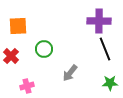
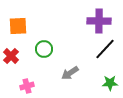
black line: rotated 65 degrees clockwise
gray arrow: rotated 18 degrees clockwise
